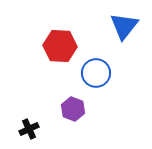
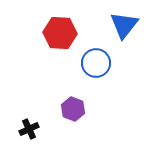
blue triangle: moved 1 px up
red hexagon: moved 13 px up
blue circle: moved 10 px up
